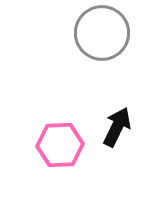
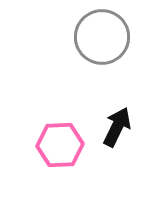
gray circle: moved 4 px down
